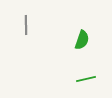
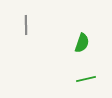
green semicircle: moved 3 px down
